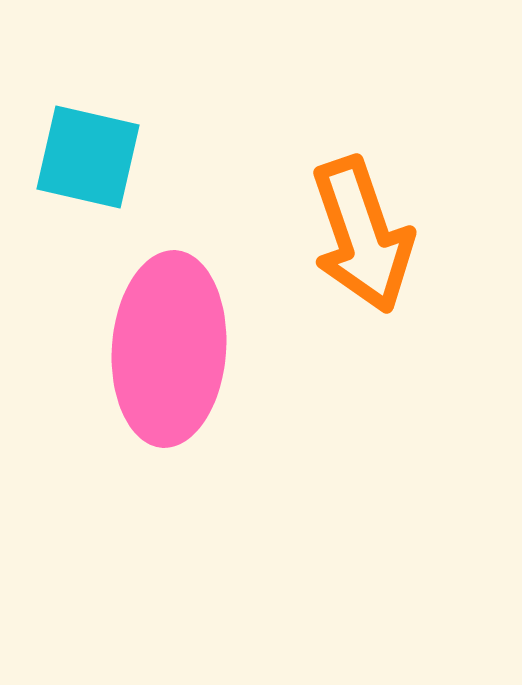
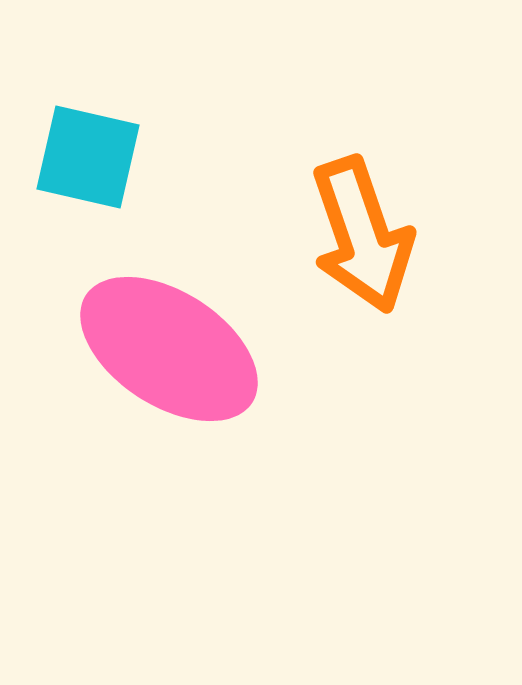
pink ellipse: rotated 61 degrees counterclockwise
